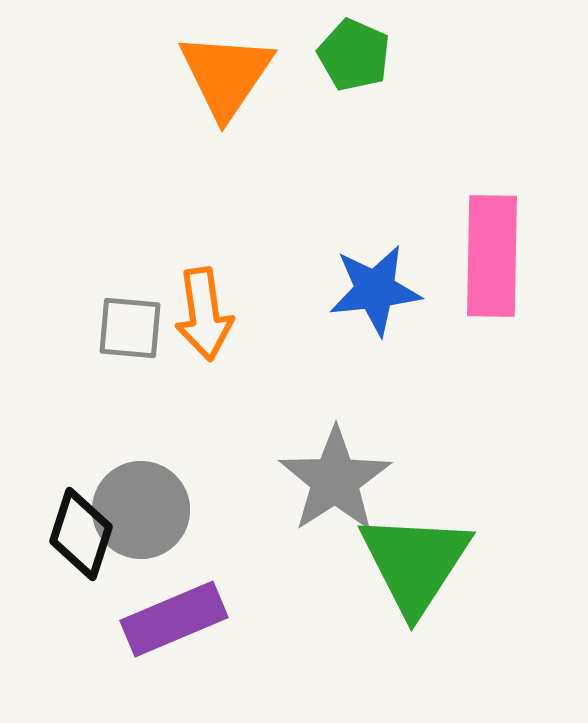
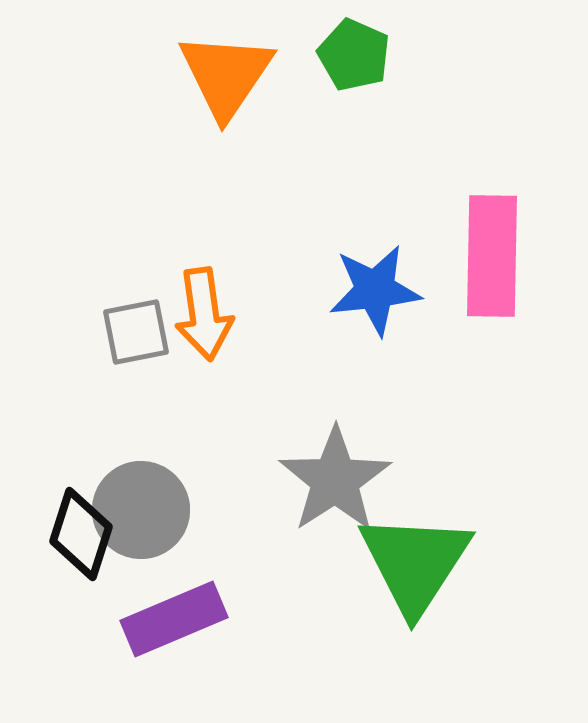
gray square: moved 6 px right, 4 px down; rotated 16 degrees counterclockwise
